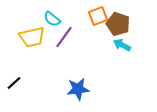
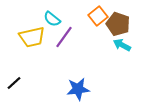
orange square: rotated 18 degrees counterclockwise
